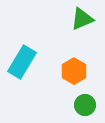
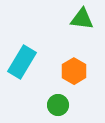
green triangle: rotated 30 degrees clockwise
green circle: moved 27 px left
